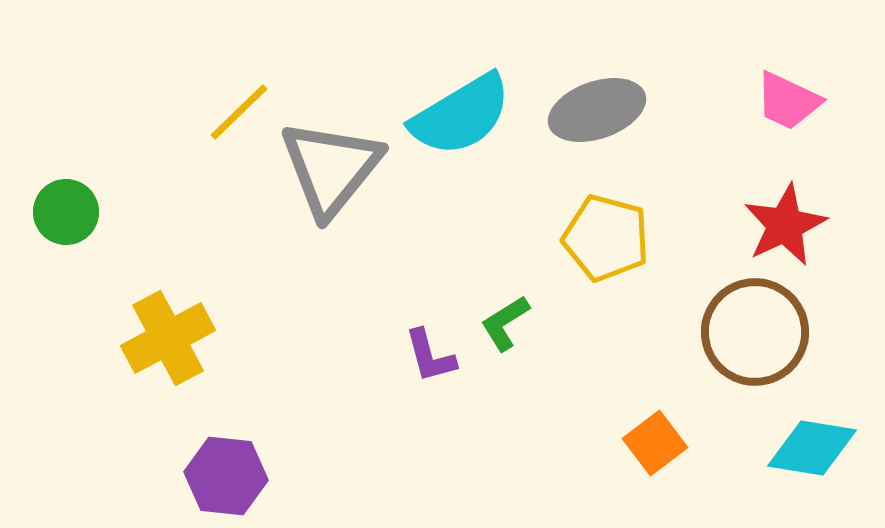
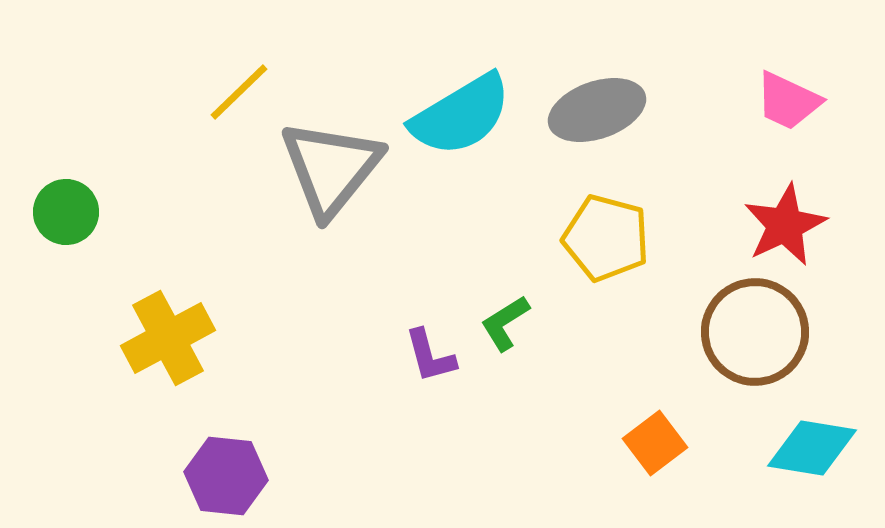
yellow line: moved 20 px up
